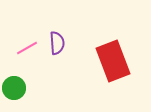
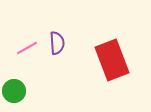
red rectangle: moved 1 px left, 1 px up
green circle: moved 3 px down
